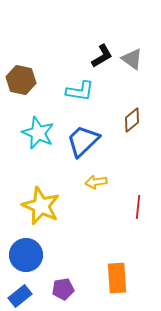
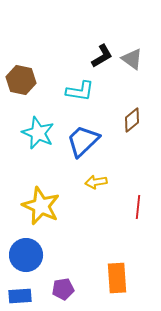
blue rectangle: rotated 35 degrees clockwise
